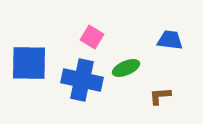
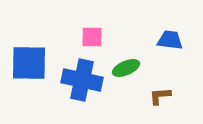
pink square: rotated 30 degrees counterclockwise
